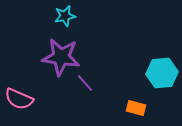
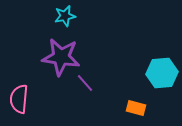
pink semicircle: rotated 72 degrees clockwise
